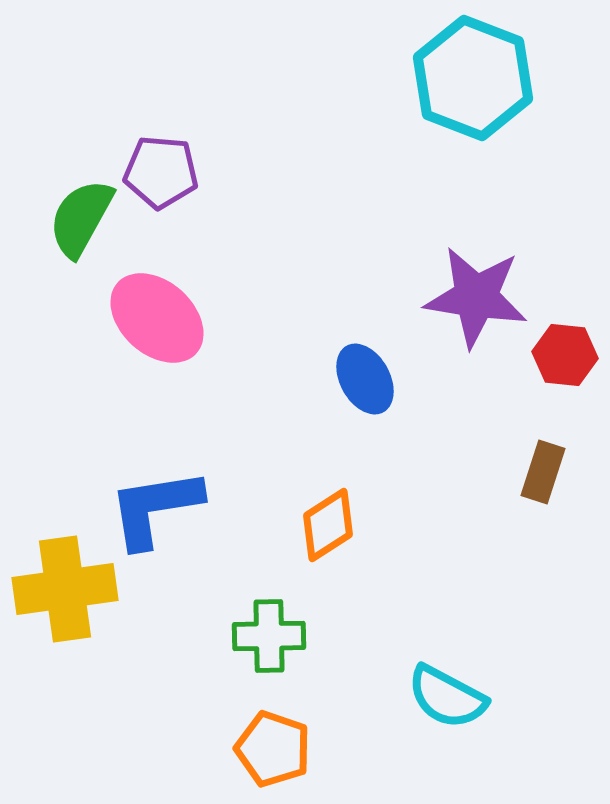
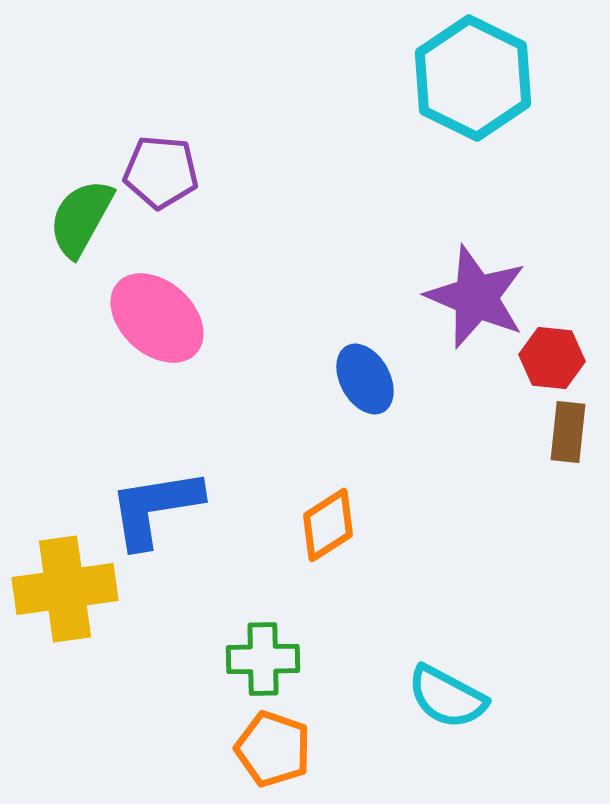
cyan hexagon: rotated 5 degrees clockwise
purple star: rotated 14 degrees clockwise
red hexagon: moved 13 px left, 3 px down
brown rectangle: moved 25 px right, 40 px up; rotated 12 degrees counterclockwise
green cross: moved 6 px left, 23 px down
